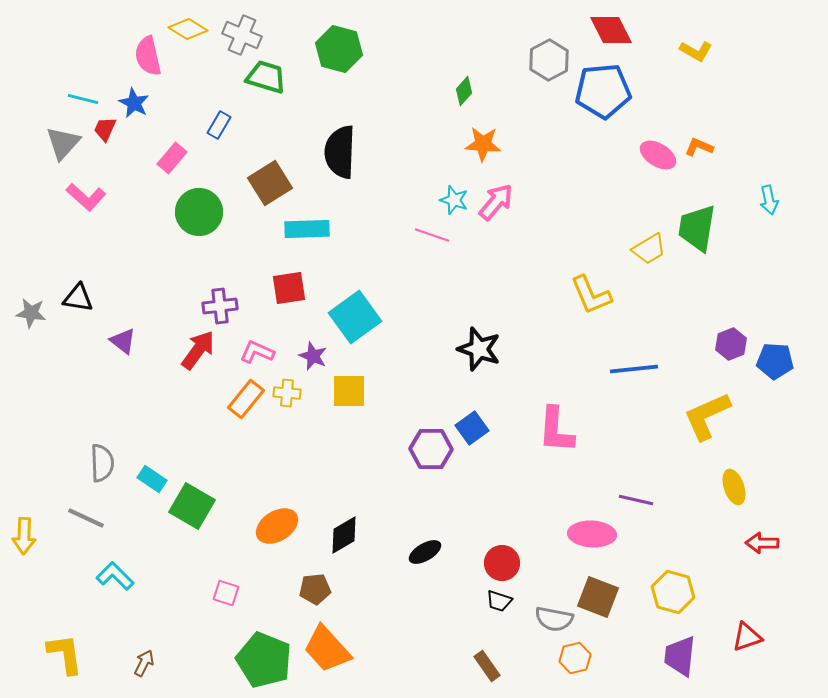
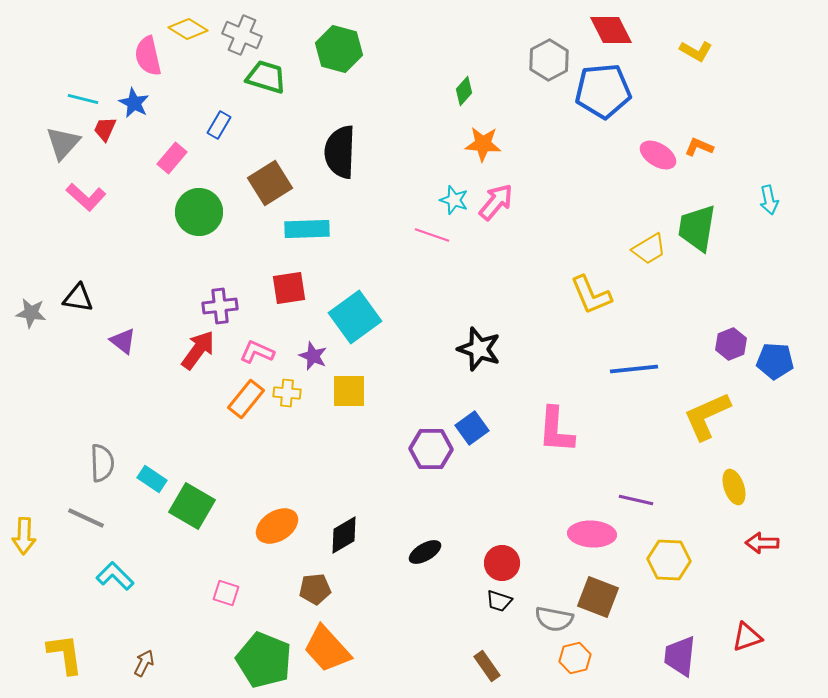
yellow hexagon at (673, 592): moved 4 px left, 32 px up; rotated 12 degrees counterclockwise
